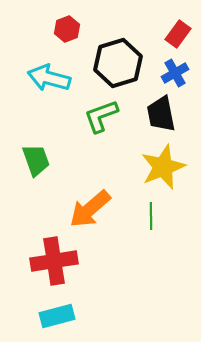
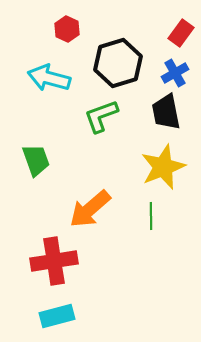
red hexagon: rotated 15 degrees counterclockwise
red rectangle: moved 3 px right, 1 px up
black trapezoid: moved 5 px right, 2 px up
